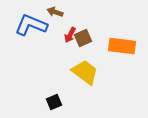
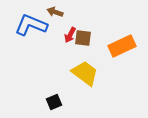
brown square: rotated 30 degrees clockwise
orange rectangle: rotated 32 degrees counterclockwise
yellow trapezoid: moved 1 px down
